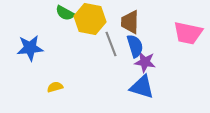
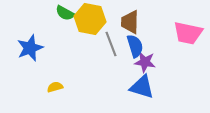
blue star: rotated 16 degrees counterclockwise
